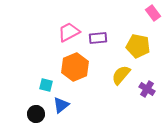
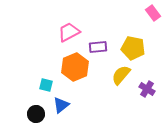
purple rectangle: moved 9 px down
yellow pentagon: moved 5 px left, 2 px down
